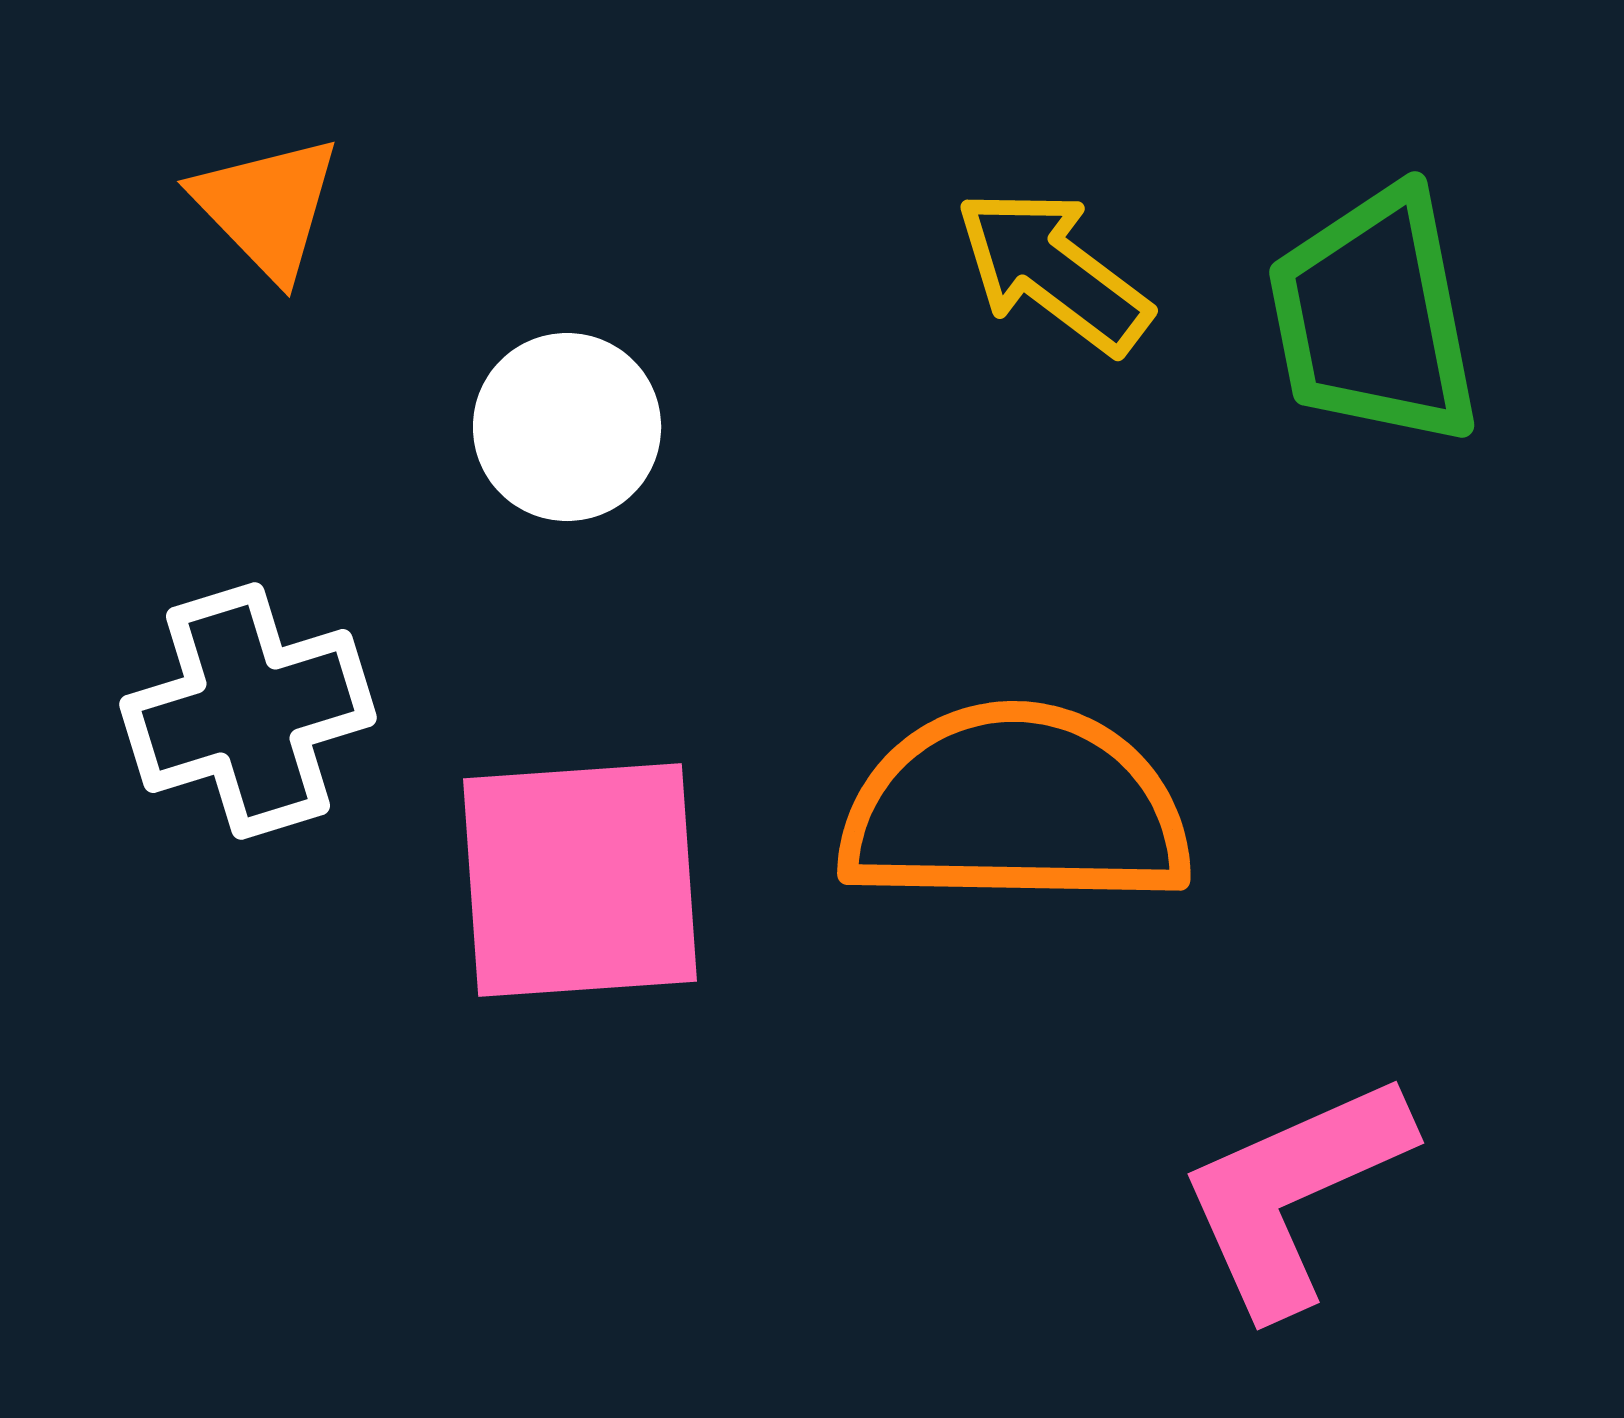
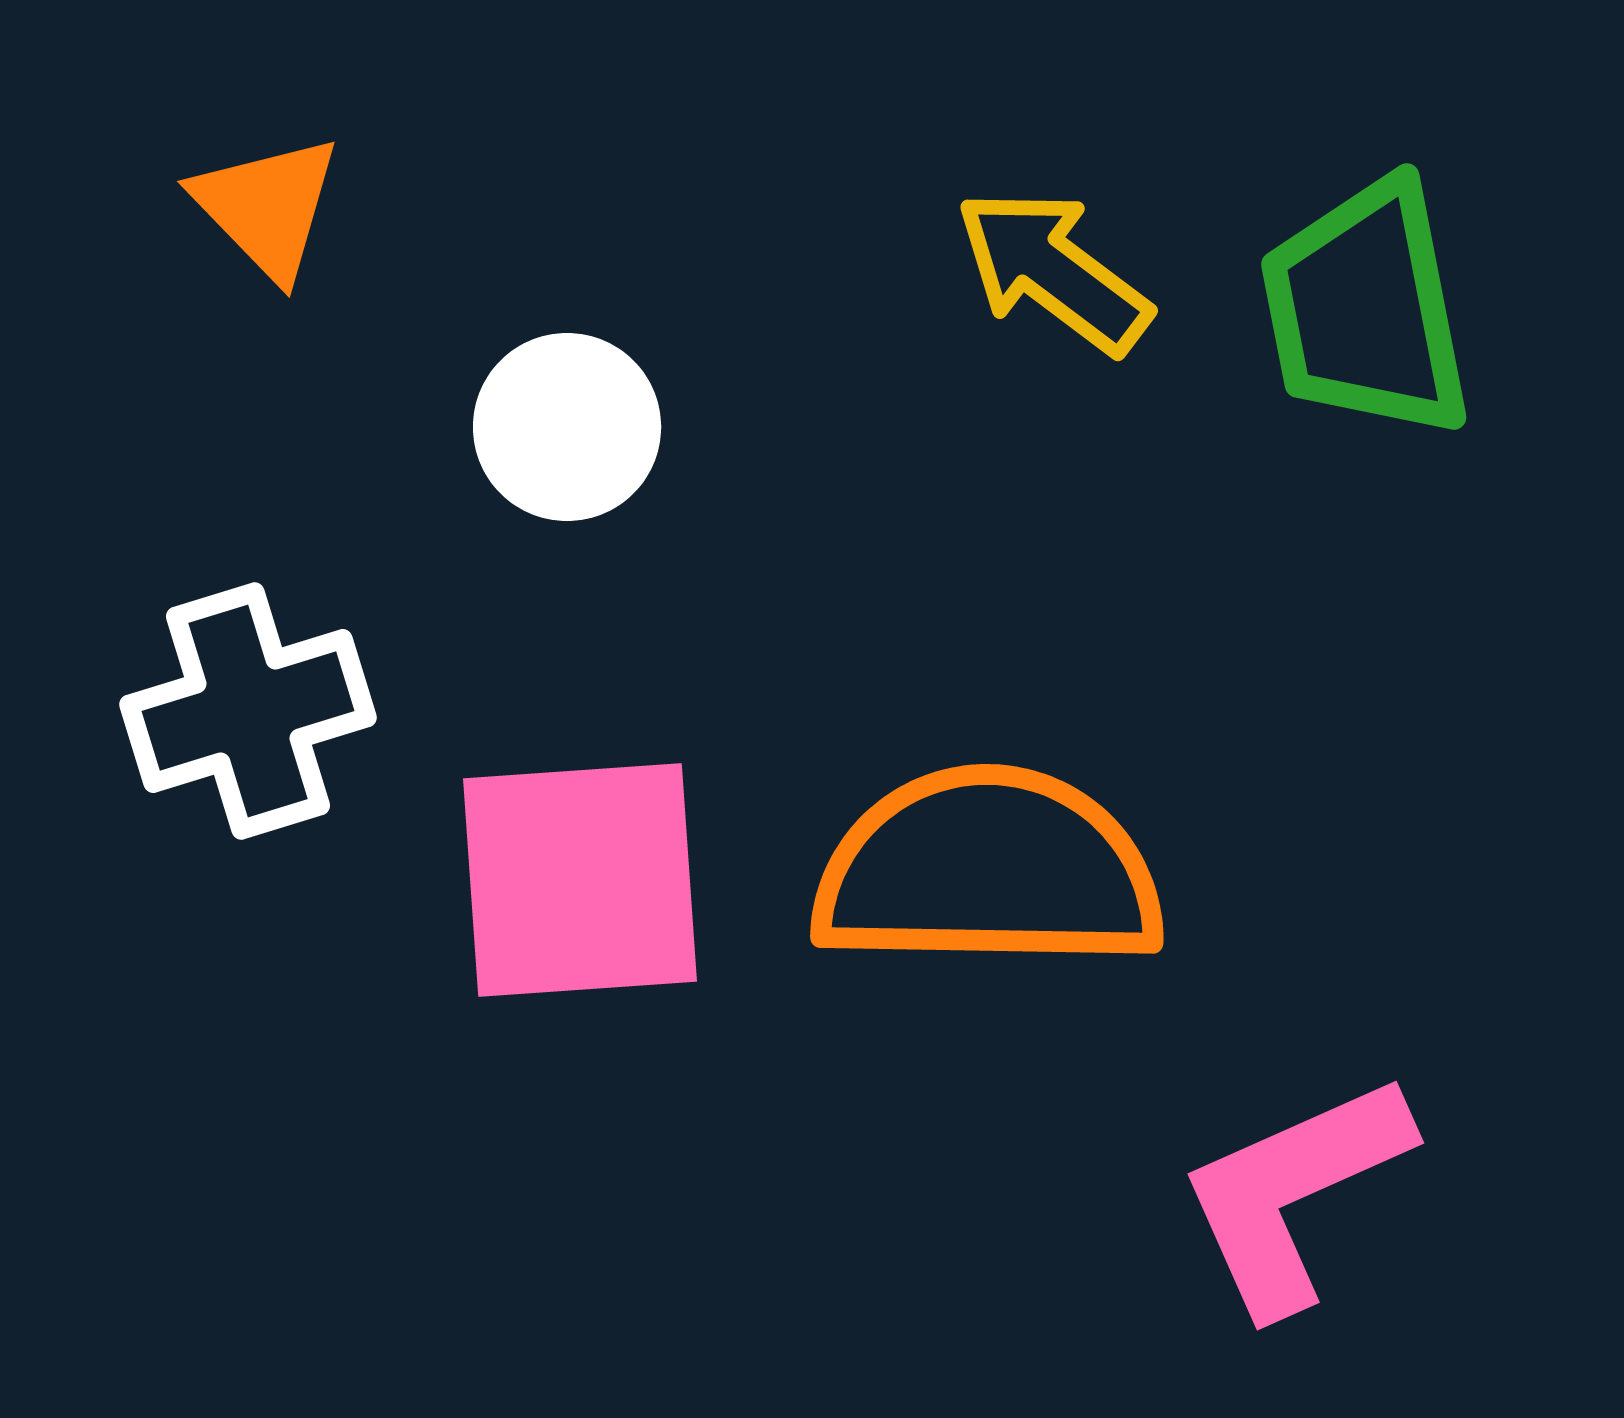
green trapezoid: moved 8 px left, 8 px up
orange semicircle: moved 27 px left, 63 px down
